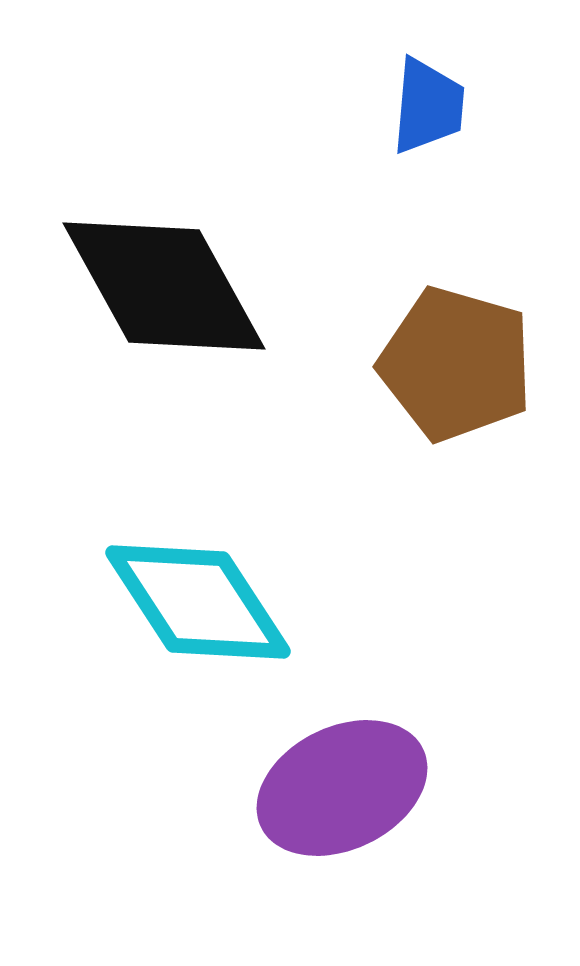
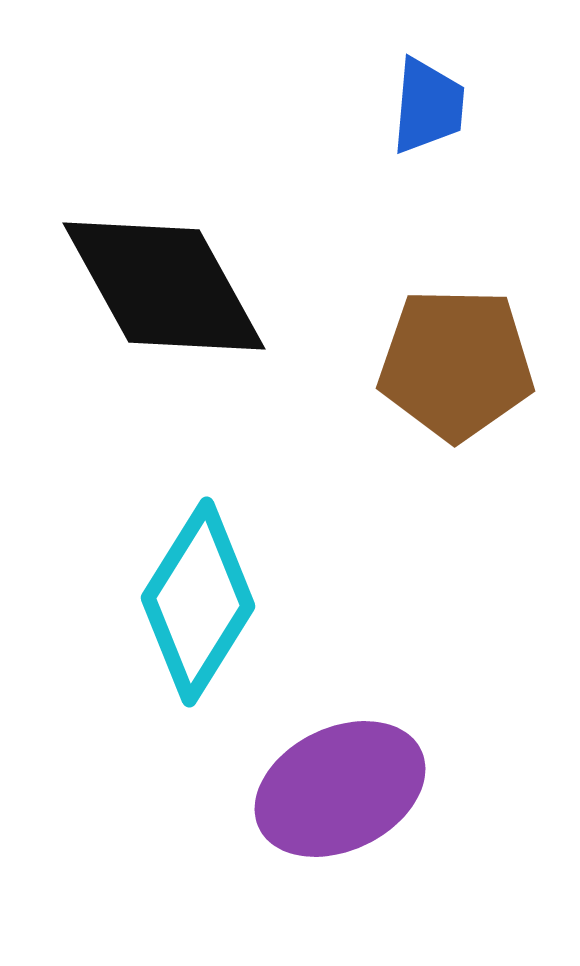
brown pentagon: rotated 15 degrees counterclockwise
cyan diamond: rotated 65 degrees clockwise
purple ellipse: moved 2 px left, 1 px down
